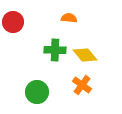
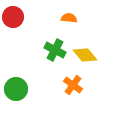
red circle: moved 5 px up
green cross: rotated 25 degrees clockwise
orange cross: moved 9 px left
green circle: moved 21 px left, 3 px up
